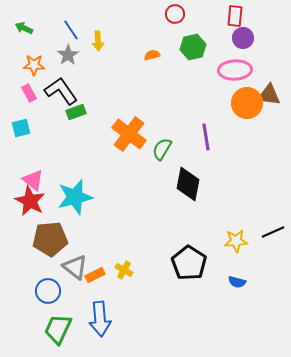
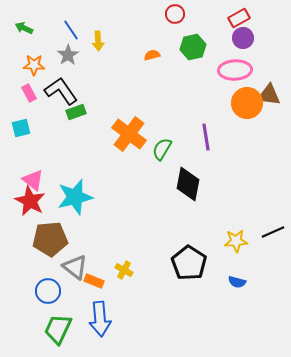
red rectangle: moved 4 px right, 2 px down; rotated 55 degrees clockwise
orange rectangle: moved 1 px left, 6 px down; rotated 48 degrees clockwise
